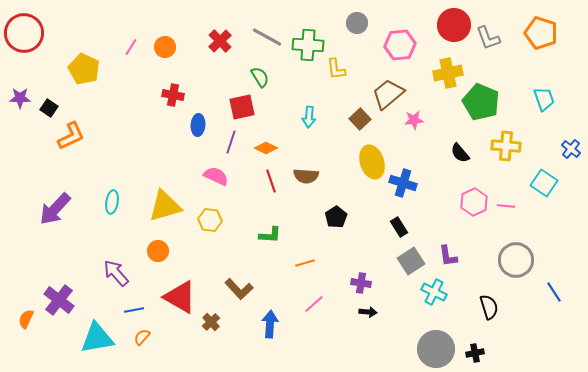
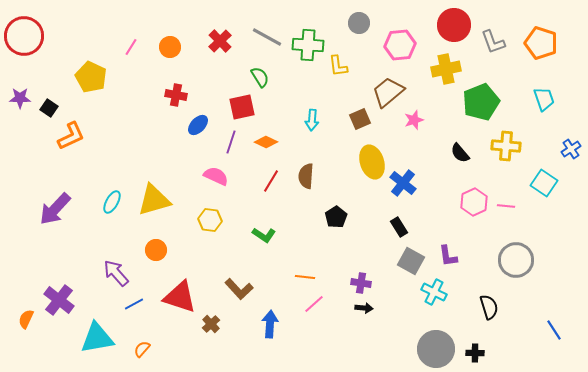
gray circle at (357, 23): moved 2 px right
red circle at (24, 33): moved 3 px down
orange pentagon at (541, 33): moved 10 px down
gray L-shape at (488, 38): moved 5 px right, 4 px down
orange circle at (165, 47): moved 5 px right
yellow pentagon at (84, 69): moved 7 px right, 8 px down
yellow L-shape at (336, 69): moved 2 px right, 3 px up
yellow cross at (448, 73): moved 2 px left, 4 px up
brown trapezoid at (388, 94): moved 2 px up
red cross at (173, 95): moved 3 px right
green pentagon at (481, 102): rotated 27 degrees clockwise
cyan arrow at (309, 117): moved 3 px right, 3 px down
brown square at (360, 119): rotated 20 degrees clockwise
pink star at (414, 120): rotated 12 degrees counterclockwise
blue ellipse at (198, 125): rotated 40 degrees clockwise
orange diamond at (266, 148): moved 6 px up
blue cross at (571, 149): rotated 18 degrees clockwise
brown semicircle at (306, 176): rotated 90 degrees clockwise
red line at (271, 181): rotated 50 degrees clockwise
blue cross at (403, 183): rotated 20 degrees clockwise
cyan ellipse at (112, 202): rotated 20 degrees clockwise
yellow triangle at (165, 206): moved 11 px left, 6 px up
green L-shape at (270, 235): moved 6 px left; rotated 30 degrees clockwise
orange circle at (158, 251): moved 2 px left, 1 px up
gray square at (411, 261): rotated 28 degrees counterclockwise
orange line at (305, 263): moved 14 px down; rotated 24 degrees clockwise
blue line at (554, 292): moved 38 px down
red triangle at (180, 297): rotated 12 degrees counterclockwise
blue line at (134, 310): moved 6 px up; rotated 18 degrees counterclockwise
black arrow at (368, 312): moved 4 px left, 4 px up
brown cross at (211, 322): moved 2 px down
orange semicircle at (142, 337): moved 12 px down
black cross at (475, 353): rotated 12 degrees clockwise
